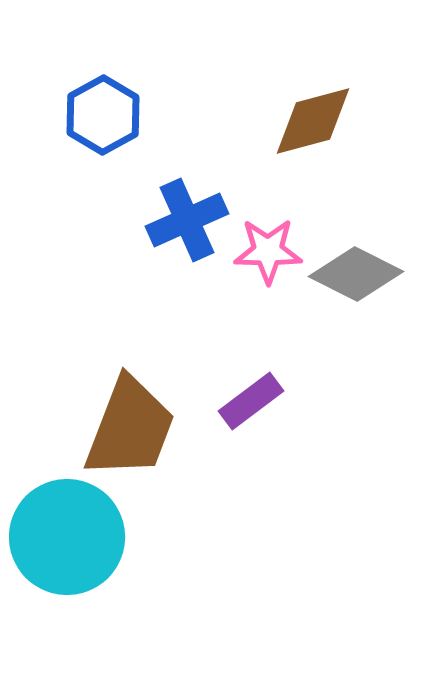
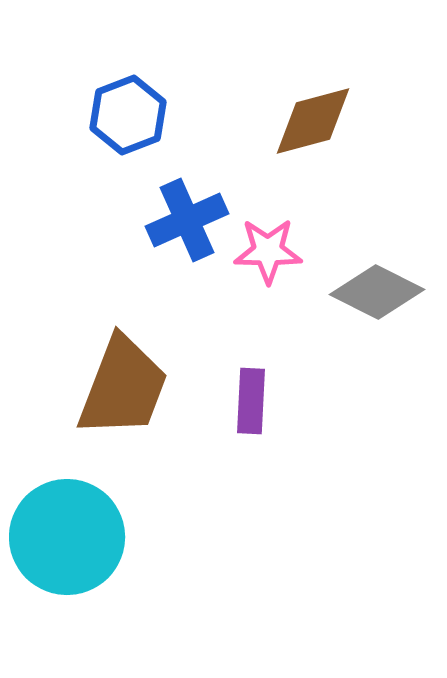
blue hexagon: moved 25 px right; rotated 8 degrees clockwise
gray diamond: moved 21 px right, 18 px down
purple rectangle: rotated 50 degrees counterclockwise
brown trapezoid: moved 7 px left, 41 px up
